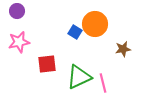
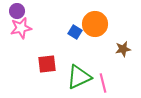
pink star: moved 2 px right, 14 px up
